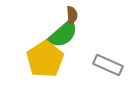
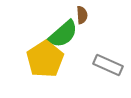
brown semicircle: moved 10 px right
